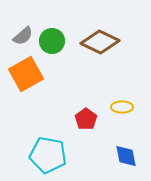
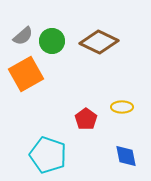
brown diamond: moved 1 px left
cyan pentagon: rotated 9 degrees clockwise
